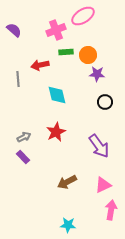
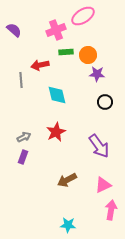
gray line: moved 3 px right, 1 px down
purple rectangle: rotated 64 degrees clockwise
brown arrow: moved 2 px up
